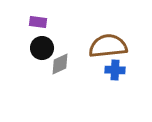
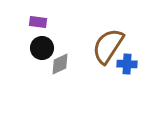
brown semicircle: rotated 51 degrees counterclockwise
blue cross: moved 12 px right, 6 px up
